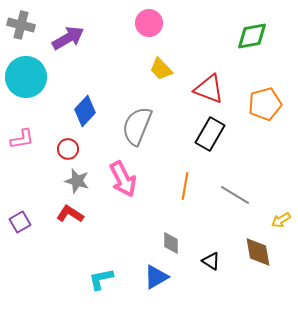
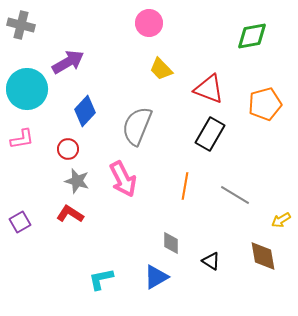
purple arrow: moved 24 px down
cyan circle: moved 1 px right, 12 px down
brown diamond: moved 5 px right, 4 px down
